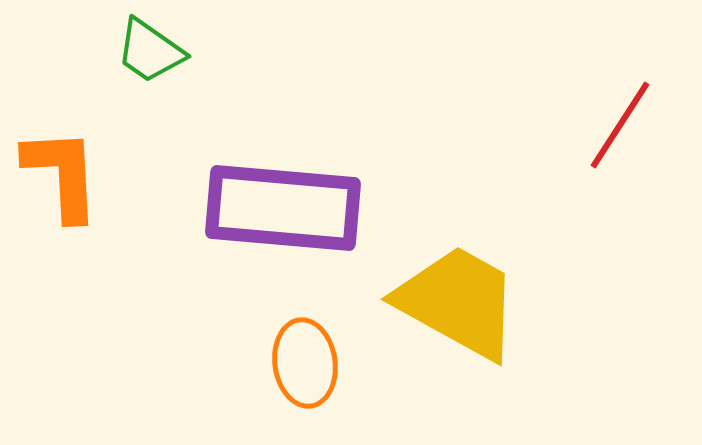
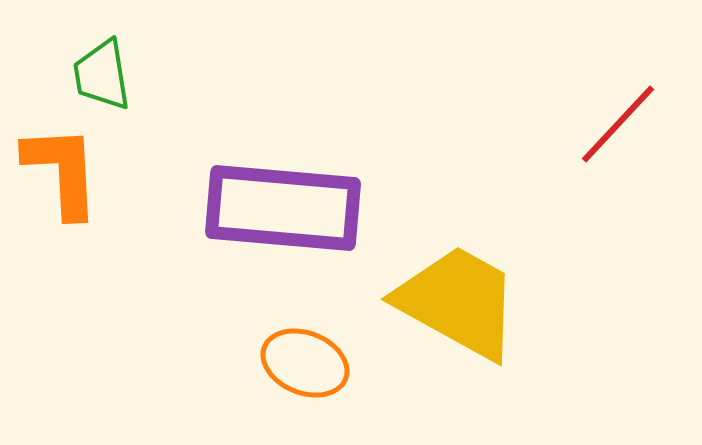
green trapezoid: moved 48 px left, 24 px down; rotated 46 degrees clockwise
red line: moved 2 px left, 1 px up; rotated 10 degrees clockwise
orange L-shape: moved 3 px up
orange ellipse: rotated 60 degrees counterclockwise
